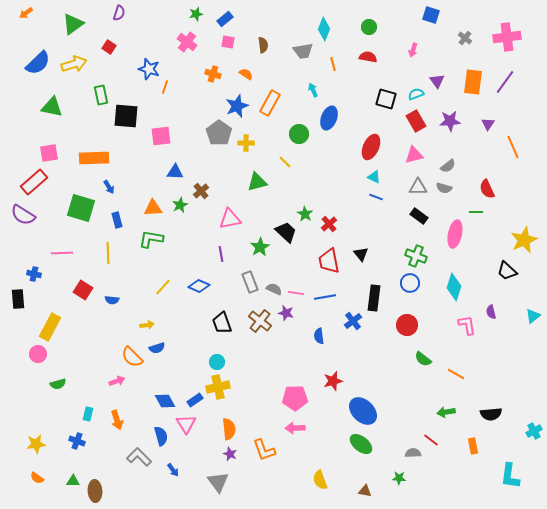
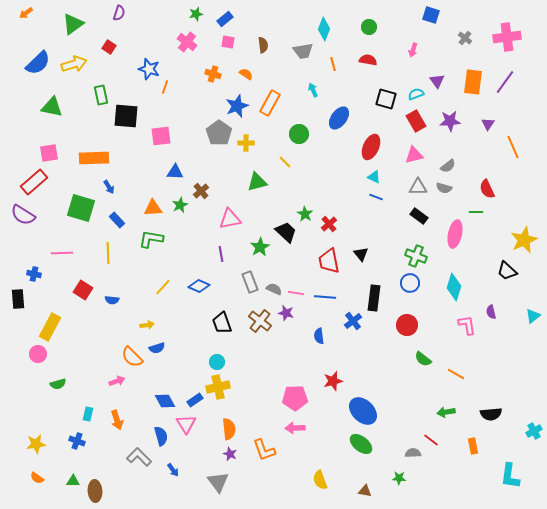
red semicircle at (368, 57): moved 3 px down
blue ellipse at (329, 118): moved 10 px right; rotated 15 degrees clockwise
blue rectangle at (117, 220): rotated 28 degrees counterclockwise
blue line at (325, 297): rotated 15 degrees clockwise
